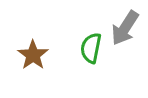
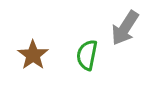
green semicircle: moved 4 px left, 7 px down
